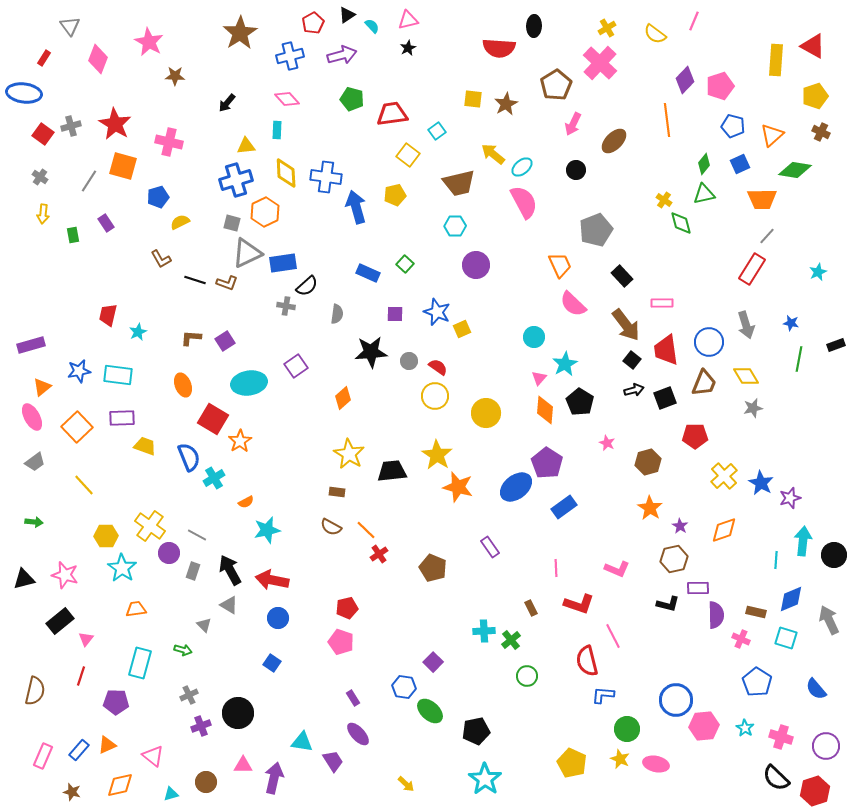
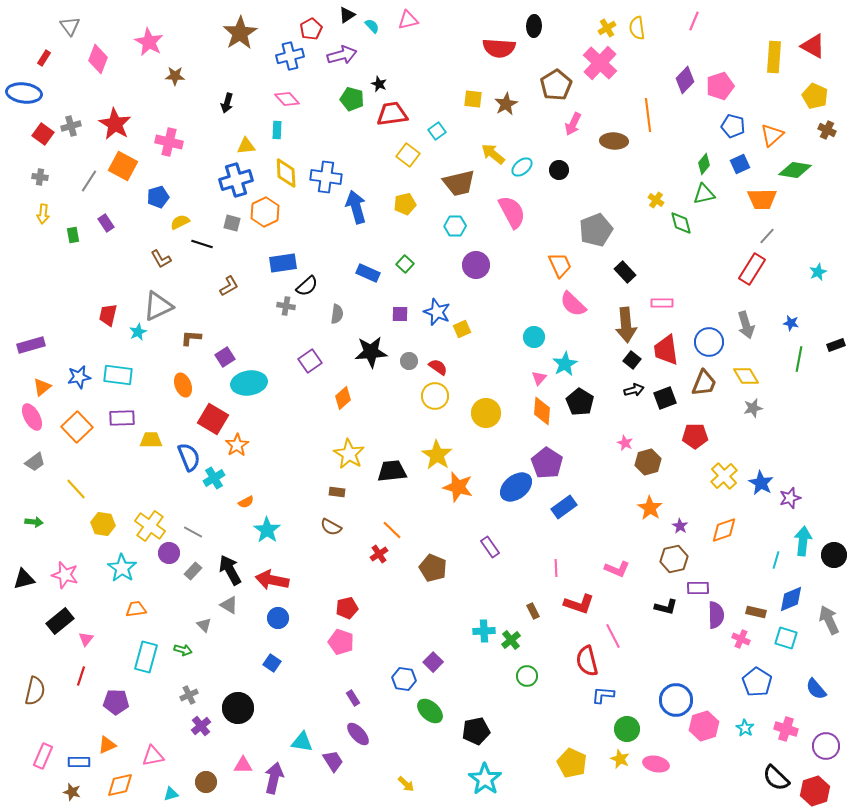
red pentagon at (313, 23): moved 2 px left, 6 px down
yellow semicircle at (655, 34): moved 18 px left, 6 px up; rotated 45 degrees clockwise
black star at (408, 48): moved 29 px left, 36 px down; rotated 21 degrees counterclockwise
yellow rectangle at (776, 60): moved 2 px left, 3 px up
yellow pentagon at (815, 96): rotated 30 degrees counterclockwise
black arrow at (227, 103): rotated 24 degrees counterclockwise
orange line at (667, 120): moved 19 px left, 5 px up
brown cross at (821, 132): moved 6 px right, 2 px up
brown ellipse at (614, 141): rotated 48 degrees clockwise
orange square at (123, 166): rotated 12 degrees clockwise
black circle at (576, 170): moved 17 px left
gray cross at (40, 177): rotated 28 degrees counterclockwise
yellow pentagon at (395, 195): moved 10 px right, 9 px down
yellow cross at (664, 200): moved 8 px left
pink semicircle at (524, 202): moved 12 px left, 10 px down
gray triangle at (247, 253): moved 89 px left, 53 px down
black rectangle at (622, 276): moved 3 px right, 4 px up
black line at (195, 280): moved 7 px right, 36 px up
brown L-shape at (227, 283): moved 2 px right, 3 px down; rotated 50 degrees counterclockwise
purple square at (395, 314): moved 5 px right
brown arrow at (626, 325): rotated 32 degrees clockwise
purple square at (225, 341): moved 16 px down
purple square at (296, 366): moved 14 px right, 5 px up
blue star at (79, 371): moved 6 px down
orange diamond at (545, 410): moved 3 px left, 1 px down
orange star at (240, 441): moved 3 px left, 4 px down
pink star at (607, 443): moved 18 px right
yellow trapezoid at (145, 446): moved 6 px right, 6 px up; rotated 20 degrees counterclockwise
yellow line at (84, 485): moved 8 px left, 4 px down
cyan star at (267, 530): rotated 24 degrees counterclockwise
orange line at (366, 530): moved 26 px right
gray line at (197, 535): moved 4 px left, 3 px up
yellow hexagon at (106, 536): moved 3 px left, 12 px up; rotated 10 degrees clockwise
cyan line at (776, 560): rotated 12 degrees clockwise
gray rectangle at (193, 571): rotated 24 degrees clockwise
black L-shape at (668, 604): moved 2 px left, 3 px down
brown rectangle at (531, 608): moved 2 px right, 3 px down
cyan rectangle at (140, 663): moved 6 px right, 6 px up
blue hexagon at (404, 687): moved 8 px up
black circle at (238, 713): moved 5 px up
purple cross at (201, 726): rotated 18 degrees counterclockwise
pink hexagon at (704, 726): rotated 12 degrees counterclockwise
pink cross at (781, 737): moved 5 px right, 8 px up
blue rectangle at (79, 750): moved 12 px down; rotated 50 degrees clockwise
pink triangle at (153, 756): rotated 50 degrees counterclockwise
